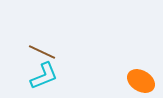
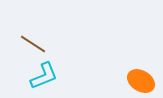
brown line: moved 9 px left, 8 px up; rotated 8 degrees clockwise
